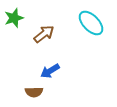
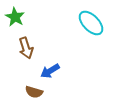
green star: moved 1 px right, 1 px up; rotated 24 degrees counterclockwise
brown arrow: moved 18 px left, 14 px down; rotated 110 degrees clockwise
brown semicircle: rotated 18 degrees clockwise
